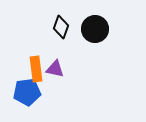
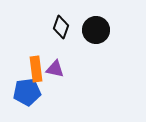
black circle: moved 1 px right, 1 px down
